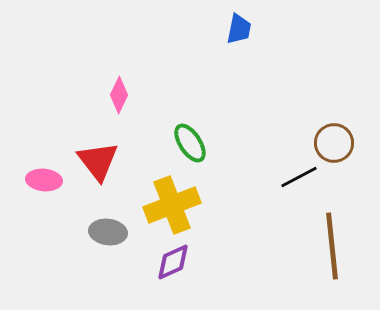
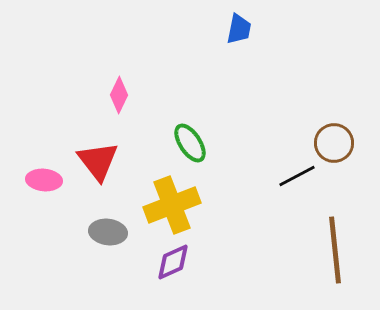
black line: moved 2 px left, 1 px up
brown line: moved 3 px right, 4 px down
